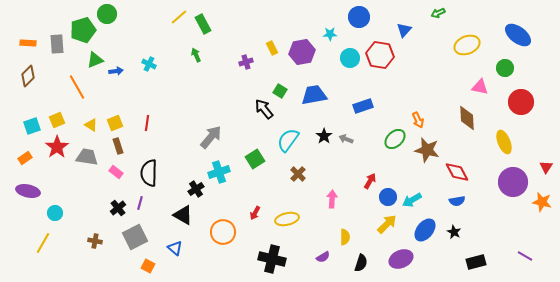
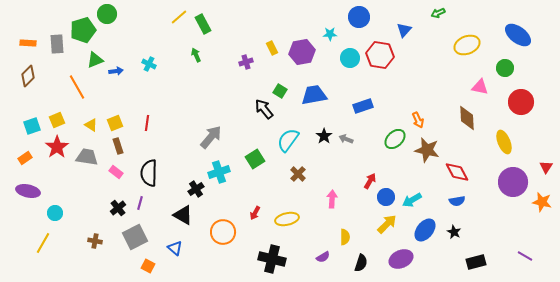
blue circle at (388, 197): moved 2 px left
